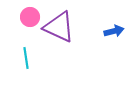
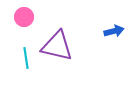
pink circle: moved 6 px left
purple triangle: moved 2 px left, 19 px down; rotated 12 degrees counterclockwise
